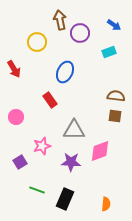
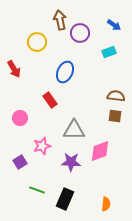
pink circle: moved 4 px right, 1 px down
